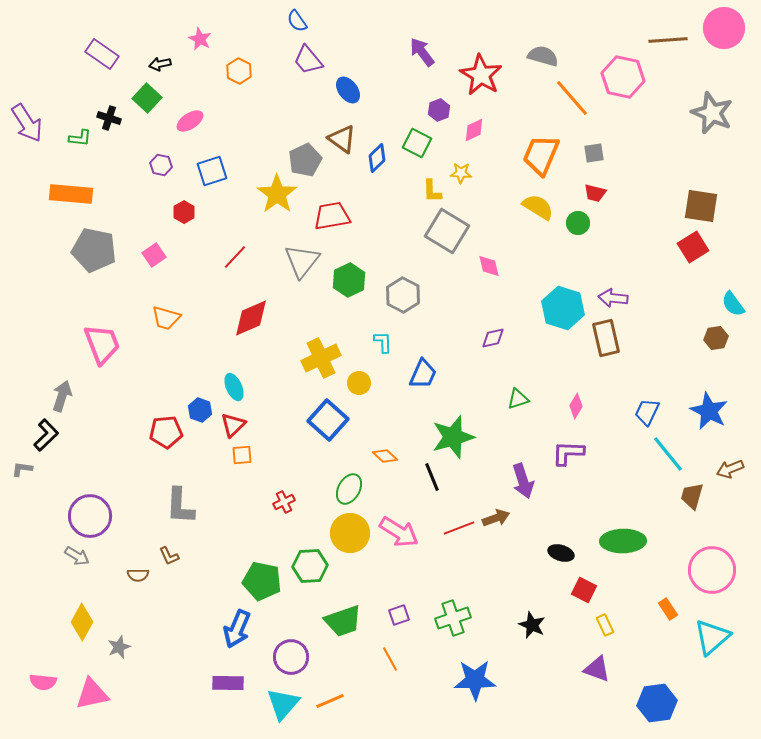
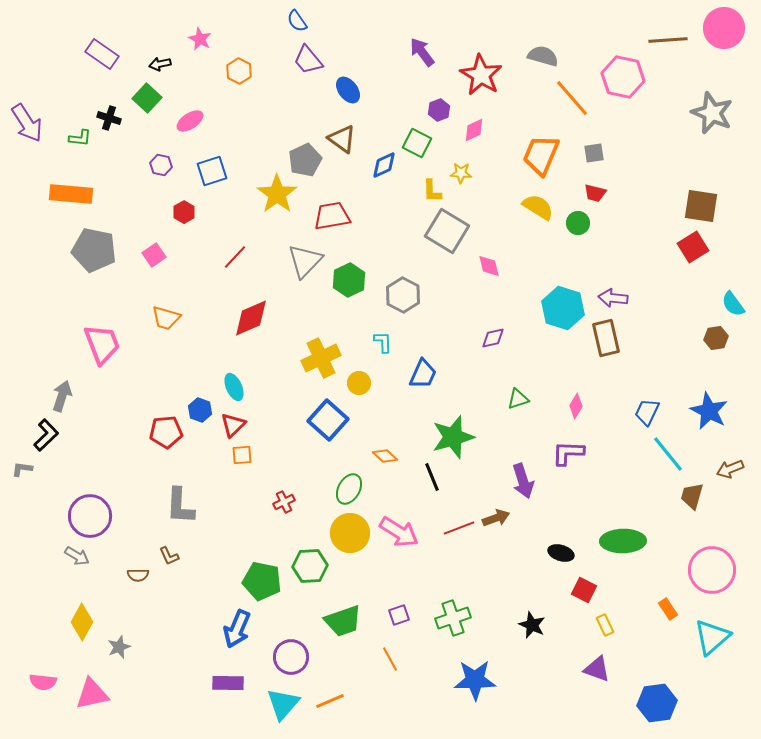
blue diamond at (377, 158): moved 7 px right, 7 px down; rotated 20 degrees clockwise
gray triangle at (302, 261): moved 3 px right; rotated 6 degrees clockwise
